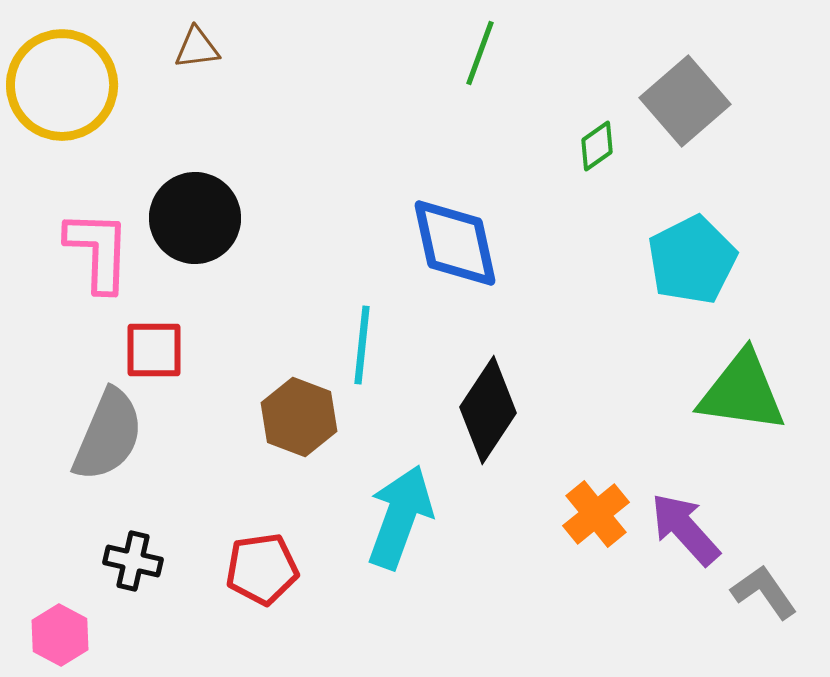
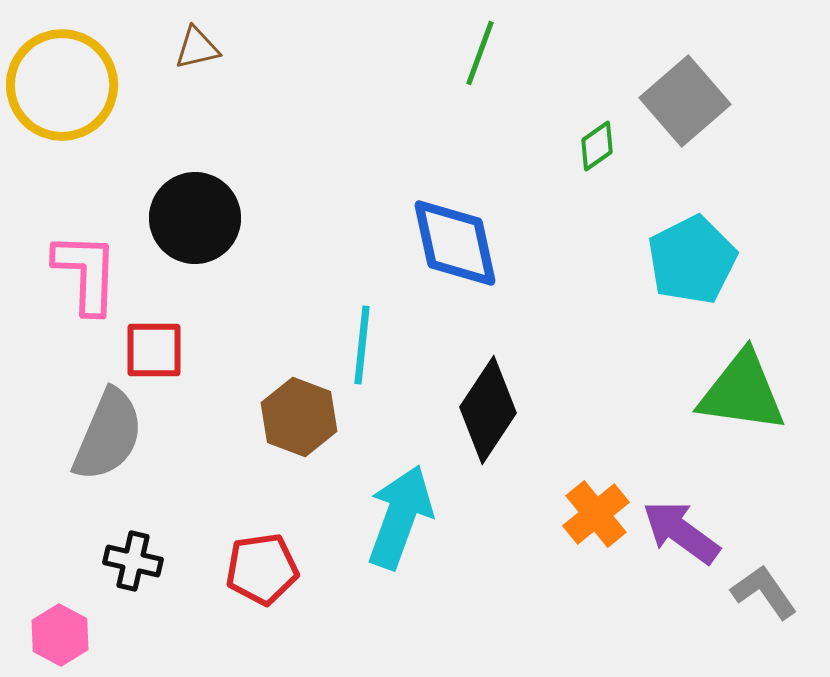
brown triangle: rotated 6 degrees counterclockwise
pink L-shape: moved 12 px left, 22 px down
purple arrow: moved 4 px left, 3 px down; rotated 12 degrees counterclockwise
